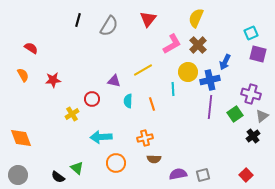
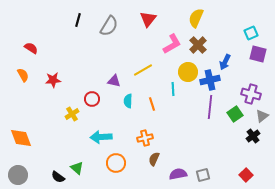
brown semicircle: rotated 112 degrees clockwise
